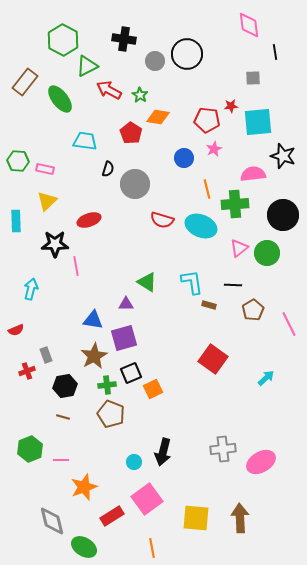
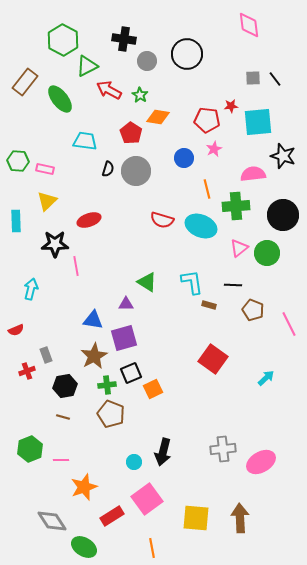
black line at (275, 52): moved 27 px down; rotated 28 degrees counterclockwise
gray circle at (155, 61): moved 8 px left
gray circle at (135, 184): moved 1 px right, 13 px up
green cross at (235, 204): moved 1 px right, 2 px down
brown pentagon at (253, 310): rotated 20 degrees counterclockwise
gray diamond at (52, 521): rotated 20 degrees counterclockwise
